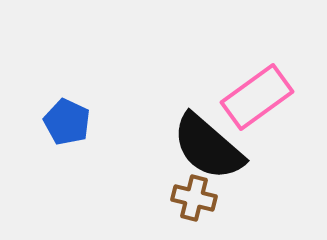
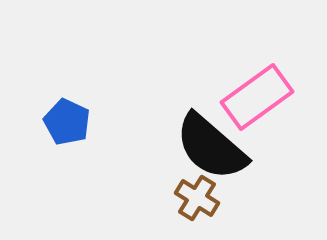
black semicircle: moved 3 px right
brown cross: moved 3 px right; rotated 18 degrees clockwise
